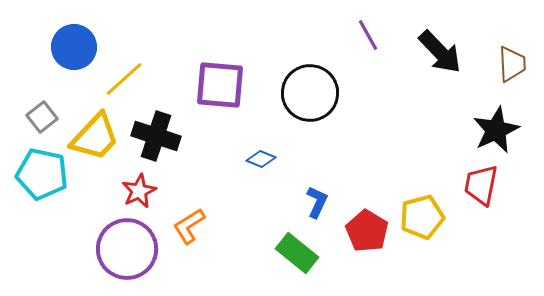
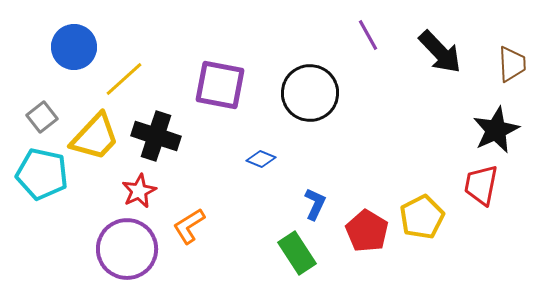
purple square: rotated 6 degrees clockwise
blue L-shape: moved 2 px left, 2 px down
yellow pentagon: rotated 12 degrees counterclockwise
green rectangle: rotated 18 degrees clockwise
